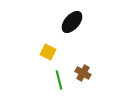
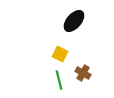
black ellipse: moved 2 px right, 1 px up
yellow square: moved 12 px right, 2 px down
